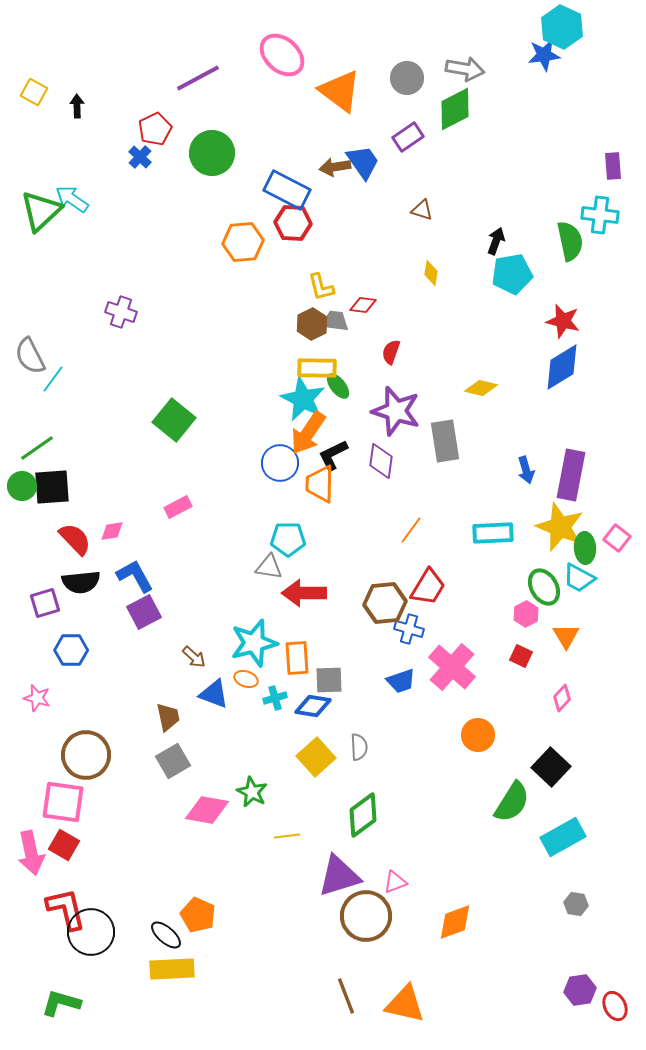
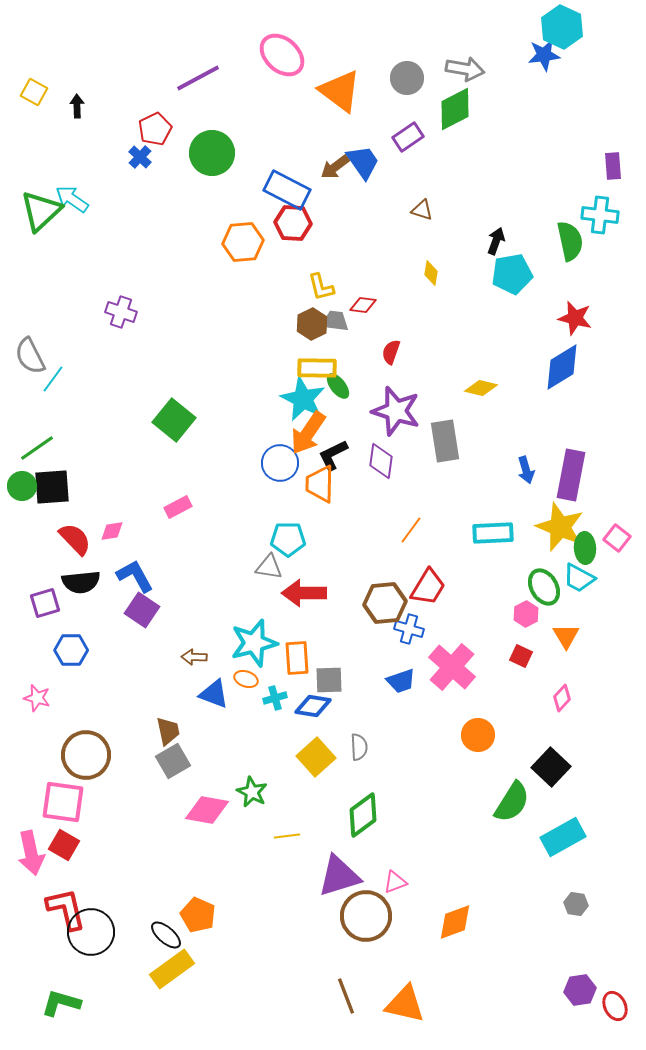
brown arrow at (335, 167): rotated 28 degrees counterclockwise
red star at (563, 321): moved 12 px right, 3 px up
purple square at (144, 612): moved 2 px left, 2 px up; rotated 28 degrees counterclockwise
brown arrow at (194, 657): rotated 140 degrees clockwise
brown trapezoid at (168, 717): moved 14 px down
yellow rectangle at (172, 969): rotated 33 degrees counterclockwise
